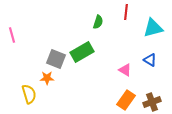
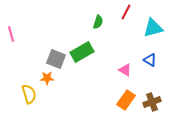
red line: rotated 21 degrees clockwise
pink line: moved 1 px left, 1 px up
